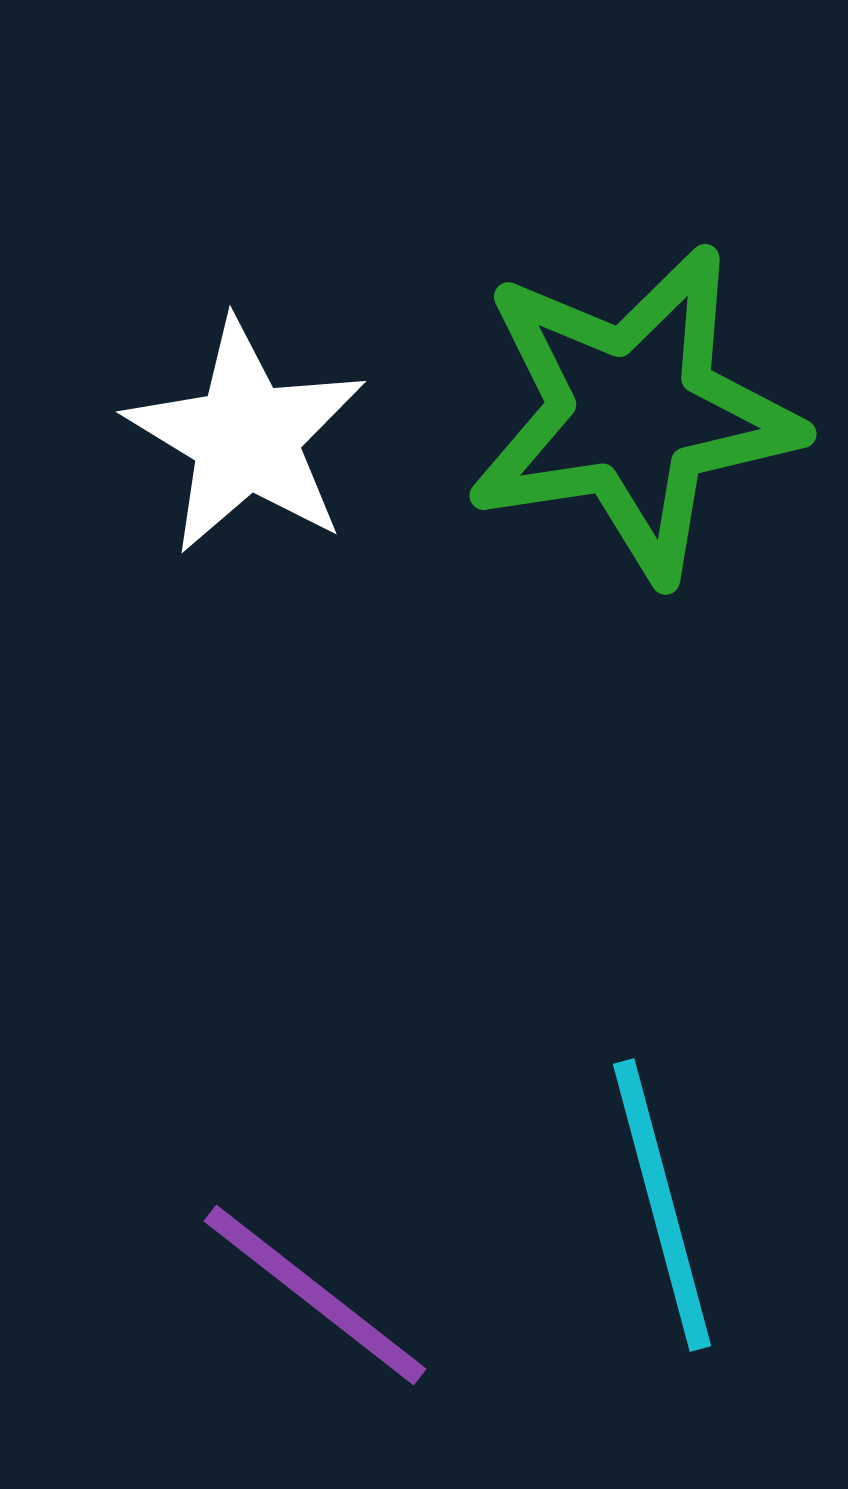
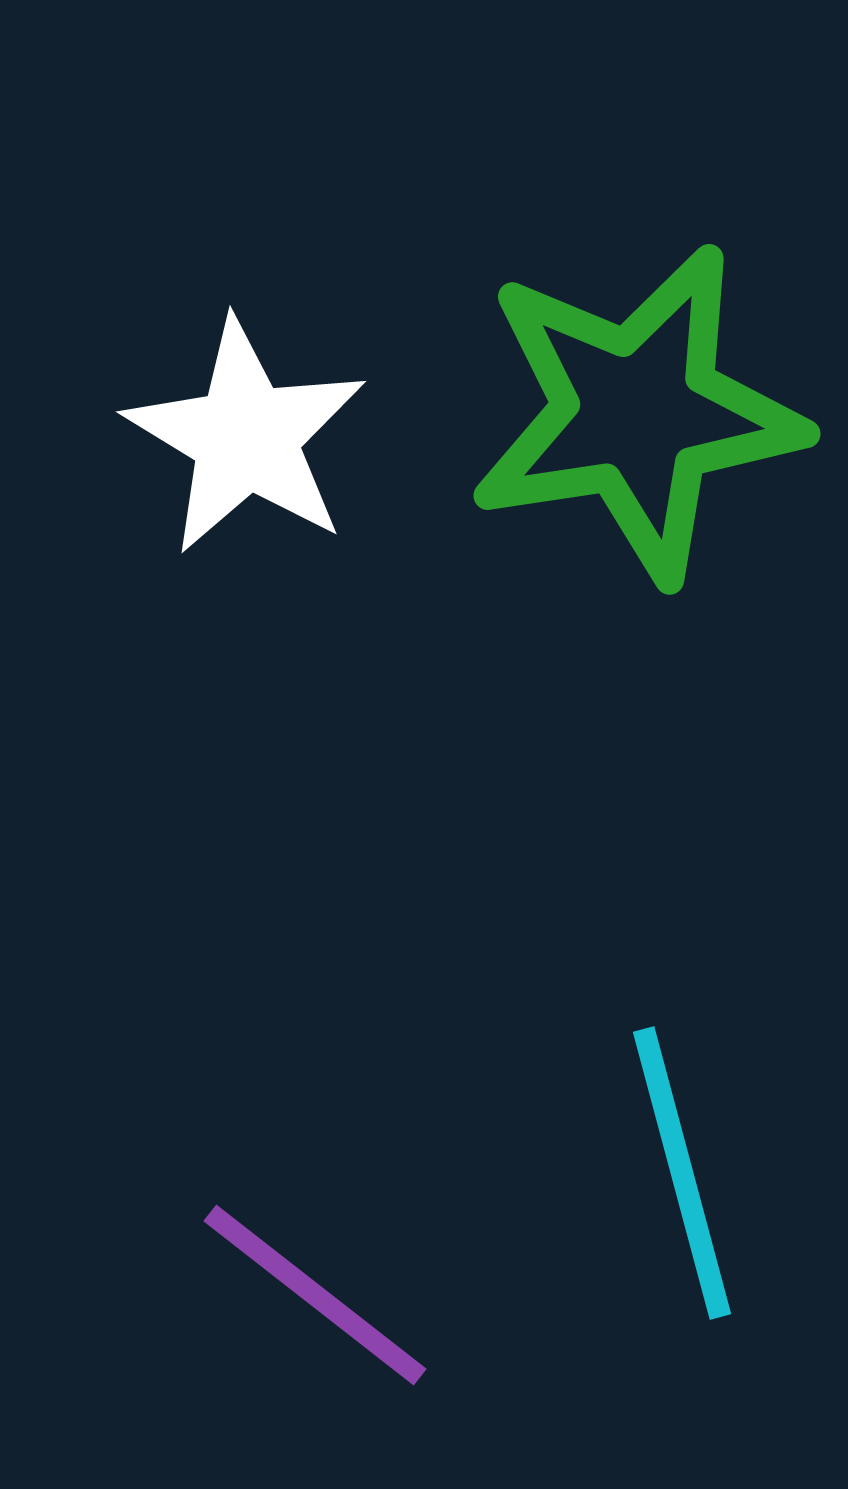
green star: moved 4 px right
cyan line: moved 20 px right, 32 px up
